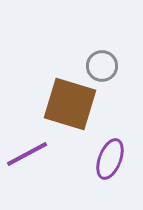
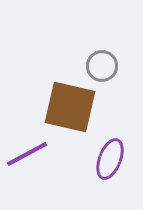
brown square: moved 3 px down; rotated 4 degrees counterclockwise
